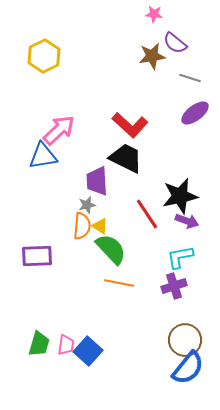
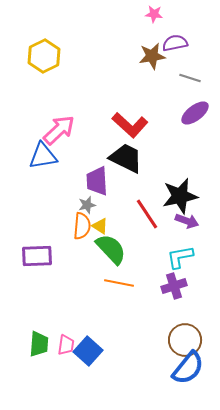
purple semicircle: rotated 130 degrees clockwise
green trapezoid: rotated 12 degrees counterclockwise
